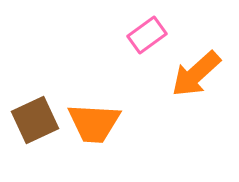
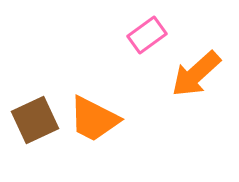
orange trapezoid: moved 4 px up; rotated 24 degrees clockwise
